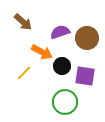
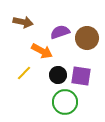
brown arrow: rotated 30 degrees counterclockwise
orange arrow: moved 1 px up
black circle: moved 4 px left, 9 px down
purple square: moved 4 px left
